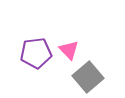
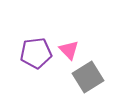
gray square: rotated 8 degrees clockwise
